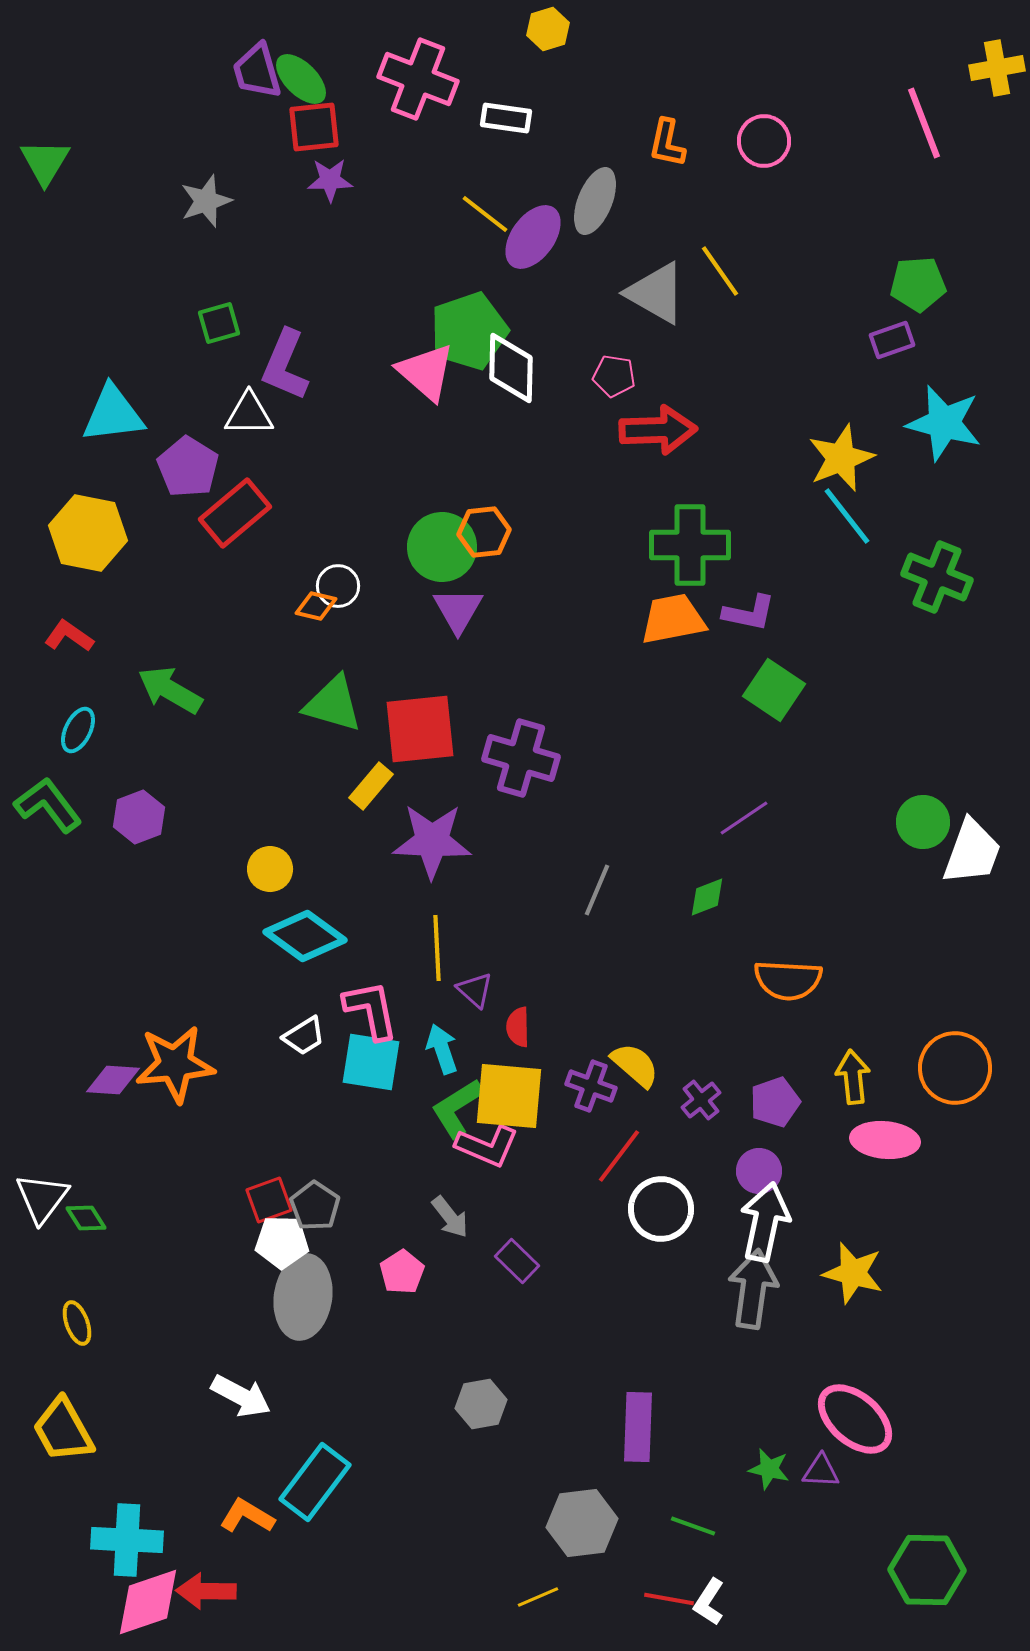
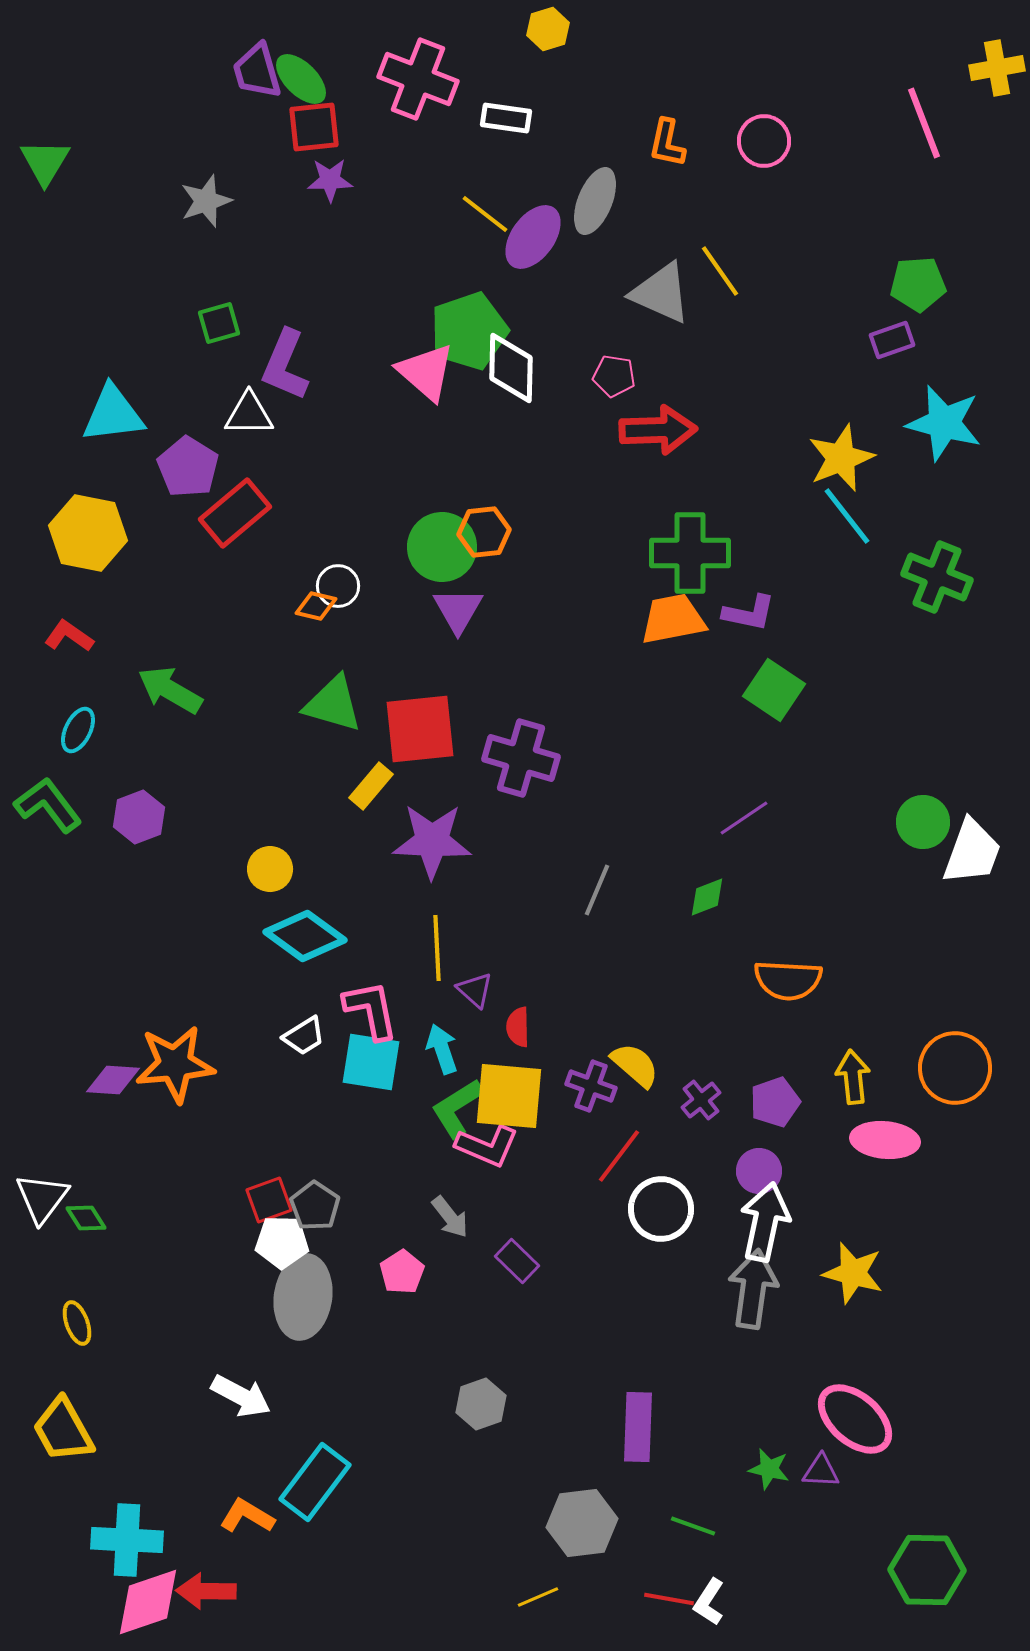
gray triangle at (656, 293): moved 5 px right; rotated 6 degrees counterclockwise
green cross at (690, 545): moved 8 px down
gray hexagon at (481, 1404): rotated 9 degrees counterclockwise
